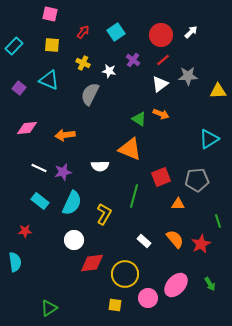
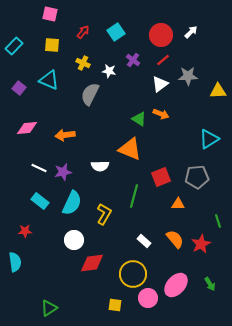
gray pentagon at (197, 180): moved 3 px up
yellow circle at (125, 274): moved 8 px right
